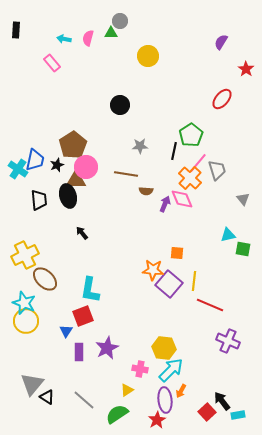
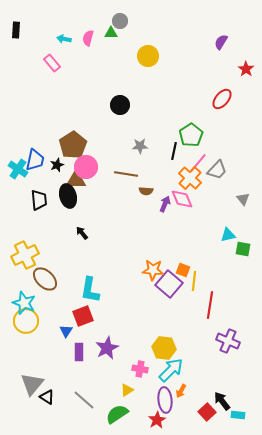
gray trapezoid at (217, 170): rotated 60 degrees clockwise
orange square at (177, 253): moved 6 px right, 17 px down; rotated 16 degrees clockwise
red line at (210, 305): rotated 76 degrees clockwise
cyan rectangle at (238, 415): rotated 16 degrees clockwise
